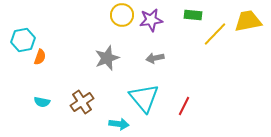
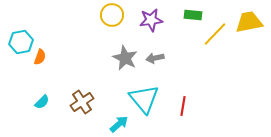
yellow circle: moved 10 px left
yellow trapezoid: moved 1 px right, 1 px down
cyan hexagon: moved 2 px left, 2 px down
gray star: moved 18 px right; rotated 25 degrees counterclockwise
cyan triangle: moved 1 px down
cyan semicircle: rotated 56 degrees counterclockwise
red line: moved 1 px left; rotated 18 degrees counterclockwise
cyan arrow: rotated 48 degrees counterclockwise
